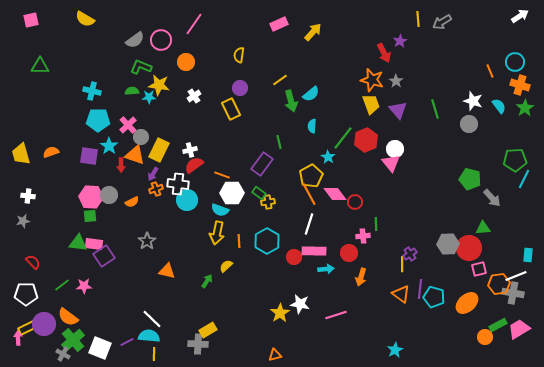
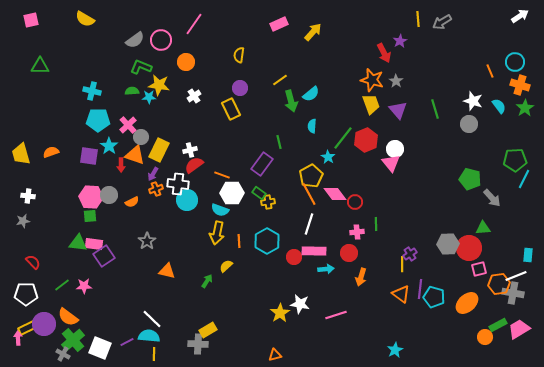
pink cross at (363, 236): moved 6 px left, 4 px up
